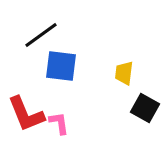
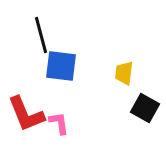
black line: rotated 69 degrees counterclockwise
